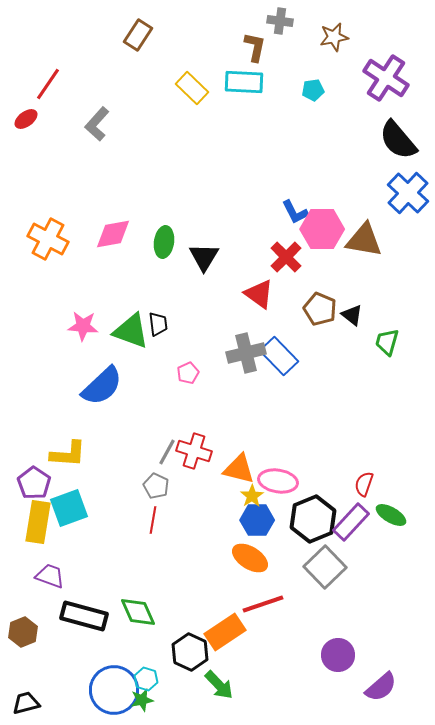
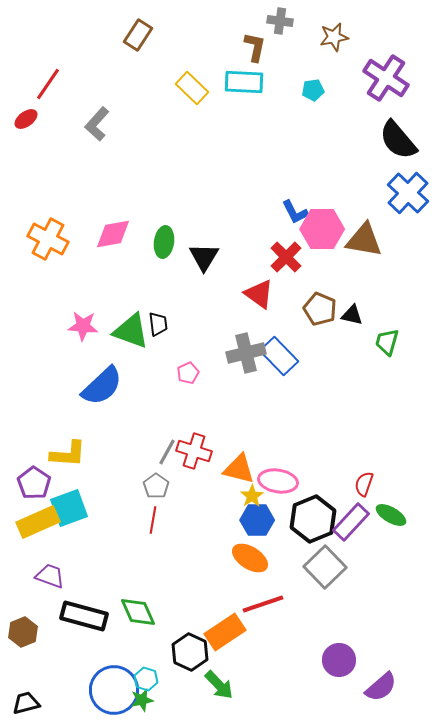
black triangle at (352, 315): rotated 25 degrees counterclockwise
gray pentagon at (156, 486): rotated 10 degrees clockwise
yellow rectangle at (38, 522): rotated 57 degrees clockwise
purple circle at (338, 655): moved 1 px right, 5 px down
